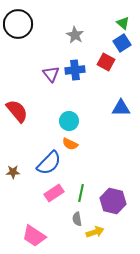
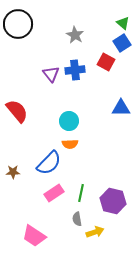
orange semicircle: rotated 28 degrees counterclockwise
